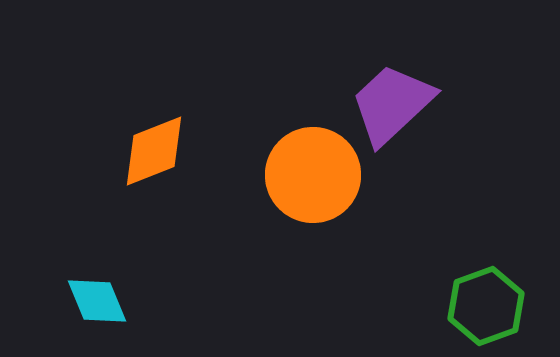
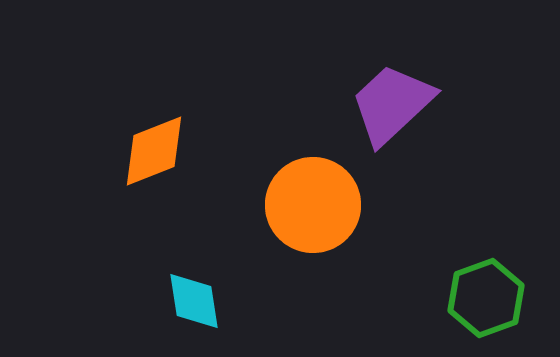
orange circle: moved 30 px down
cyan diamond: moved 97 px right; rotated 14 degrees clockwise
green hexagon: moved 8 px up
